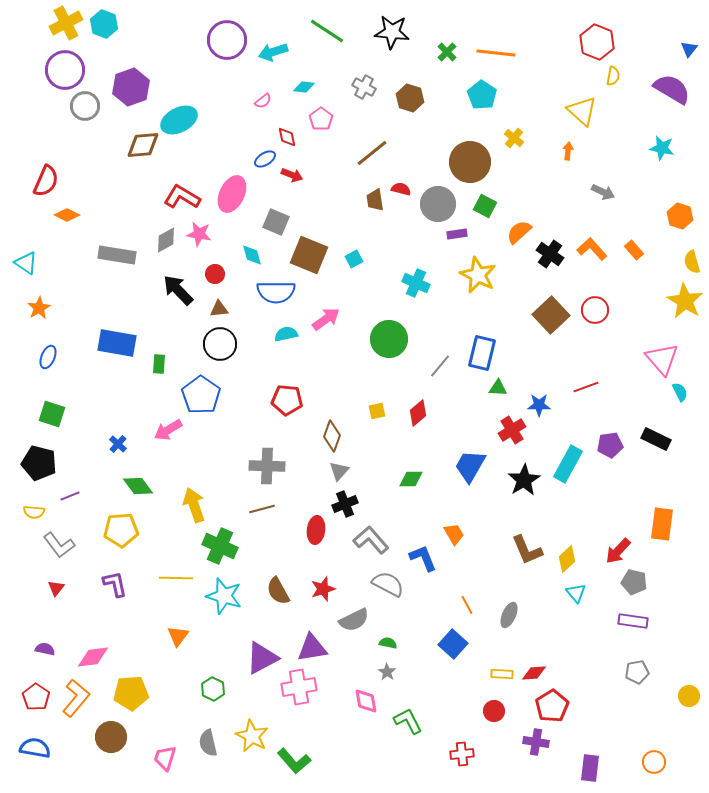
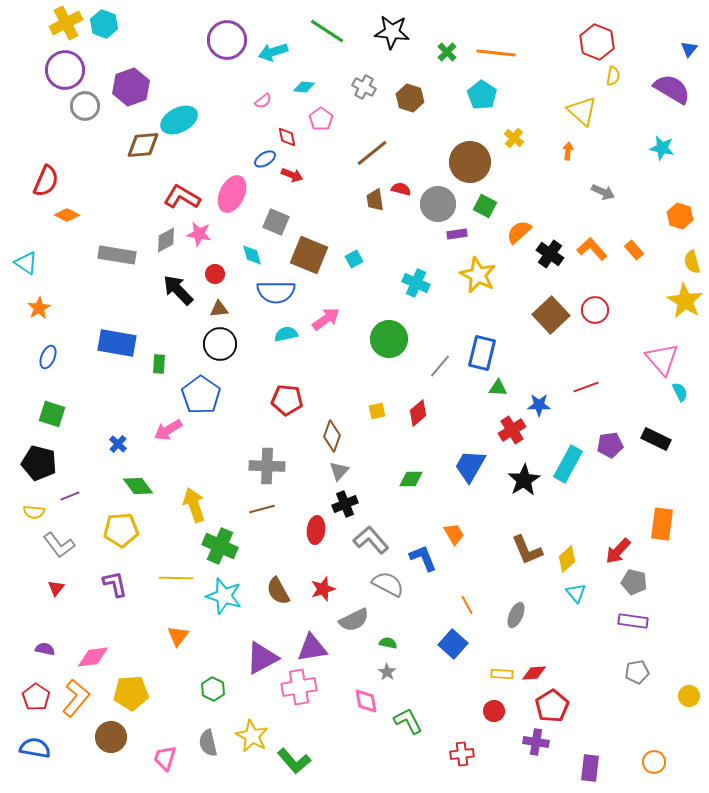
gray ellipse at (509, 615): moved 7 px right
